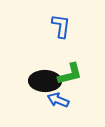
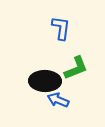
blue L-shape: moved 2 px down
green L-shape: moved 6 px right, 6 px up; rotated 8 degrees counterclockwise
